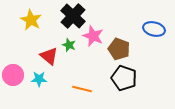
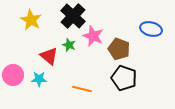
blue ellipse: moved 3 px left
